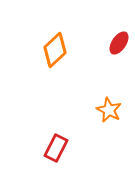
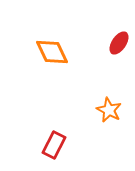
orange diamond: moved 3 px left, 2 px down; rotated 72 degrees counterclockwise
red rectangle: moved 2 px left, 3 px up
